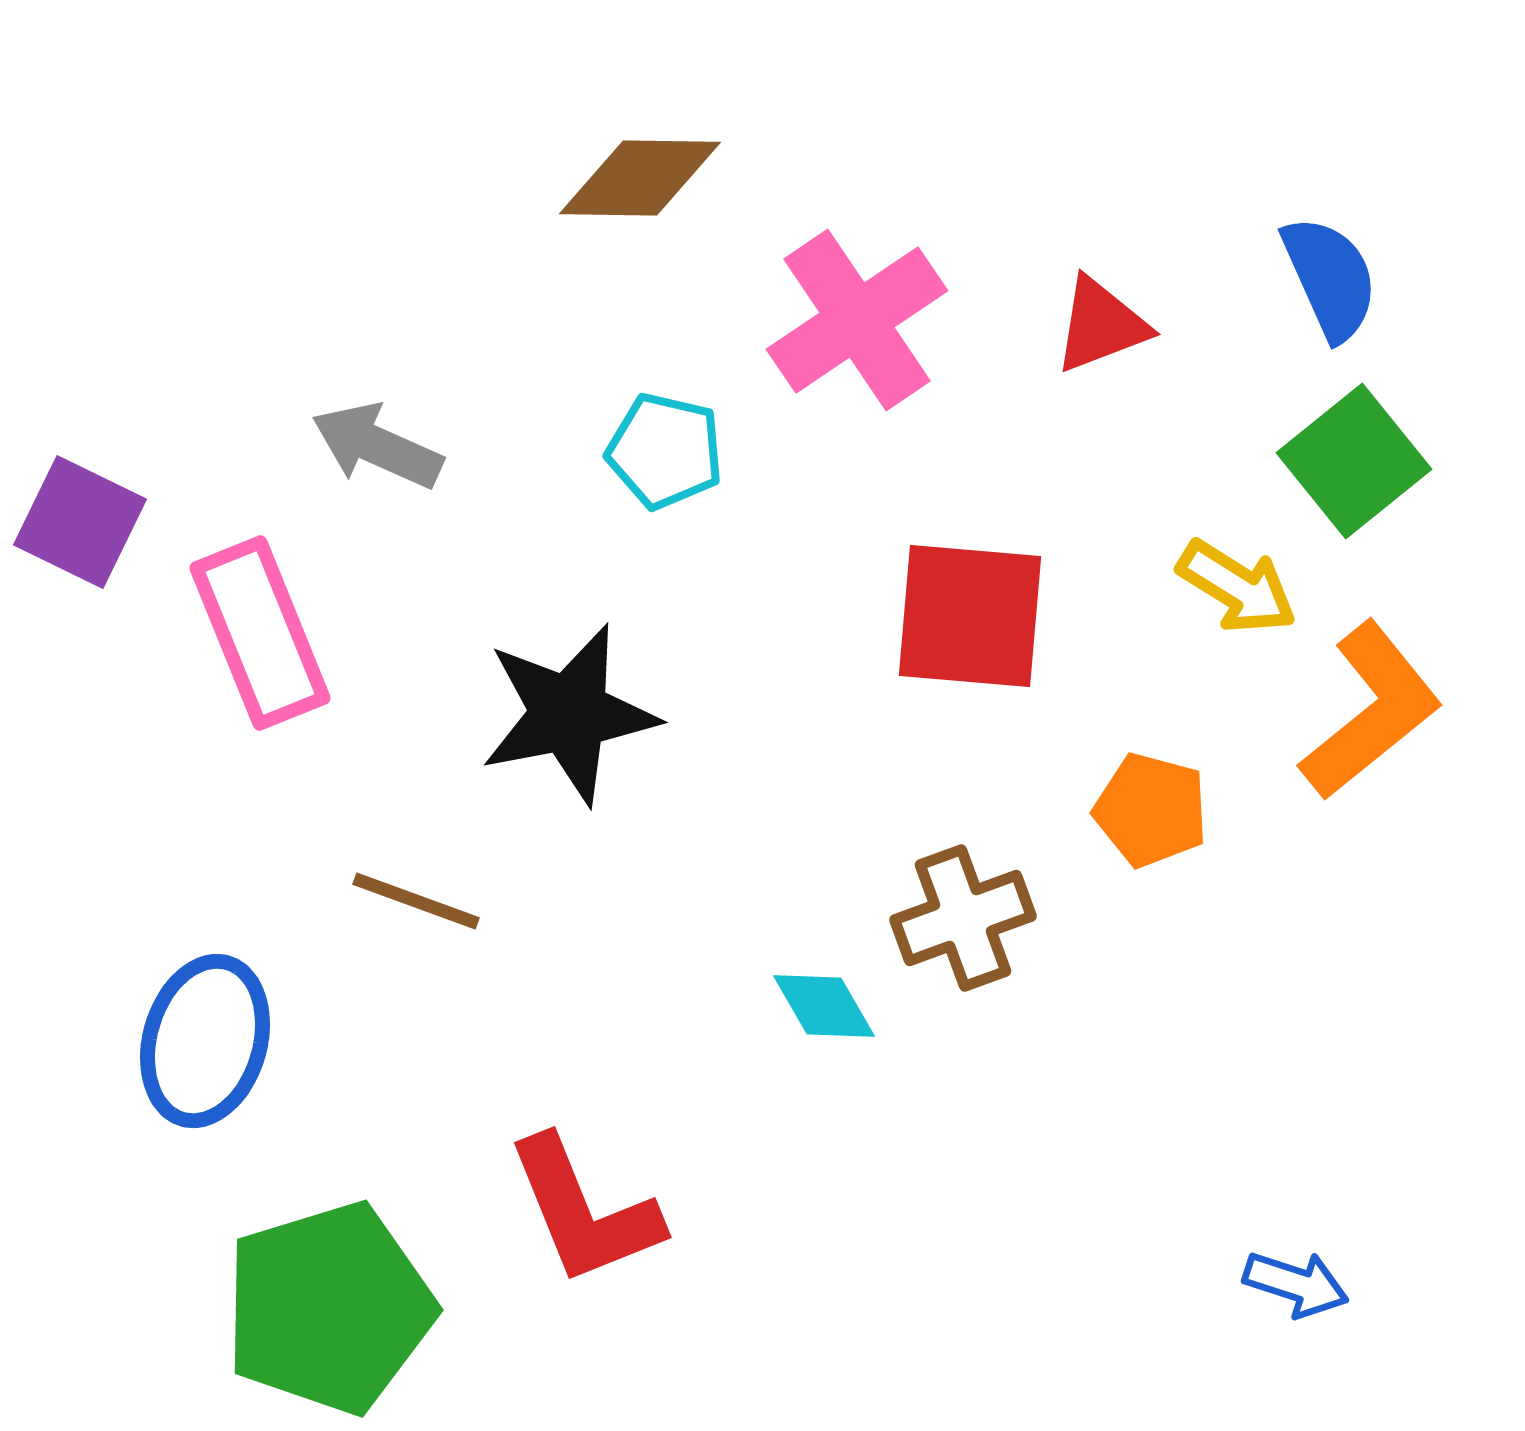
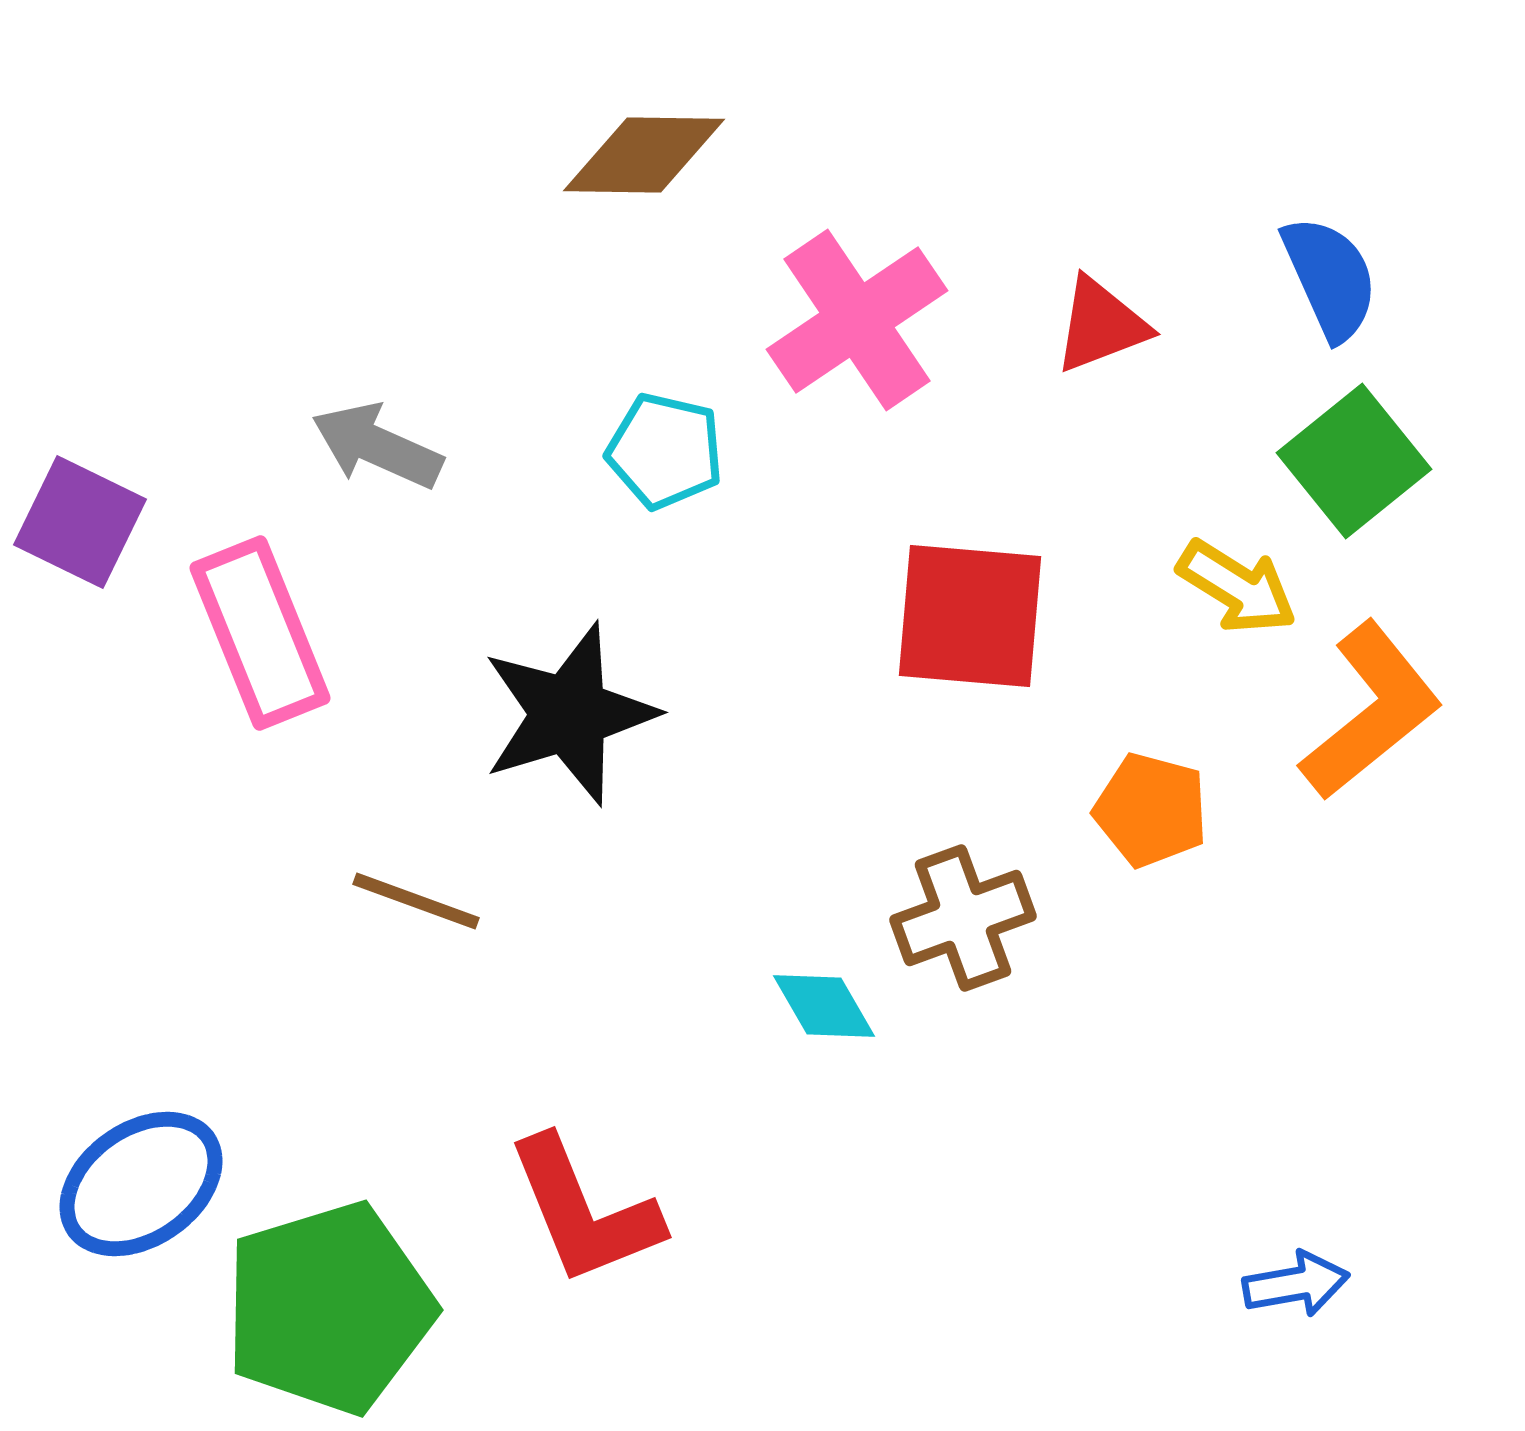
brown diamond: moved 4 px right, 23 px up
black star: rotated 6 degrees counterclockwise
blue ellipse: moved 64 px left, 143 px down; rotated 39 degrees clockwise
blue arrow: rotated 28 degrees counterclockwise
